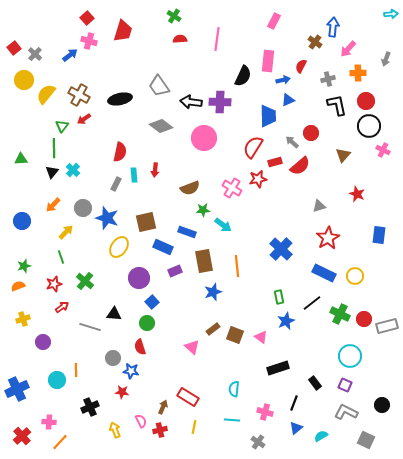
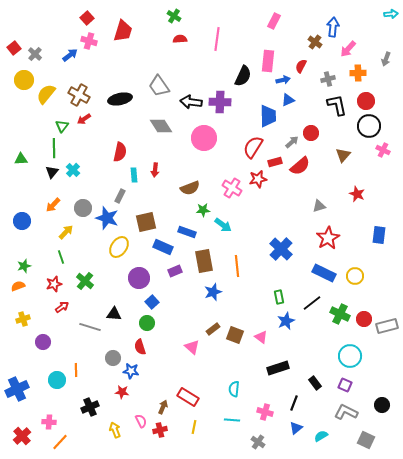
gray diamond at (161, 126): rotated 20 degrees clockwise
gray arrow at (292, 142): rotated 96 degrees clockwise
gray rectangle at (116, 184): moved 4 px right, 12 px down
